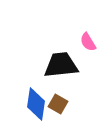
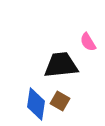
brown square: moved 2 px right, 3 px up
